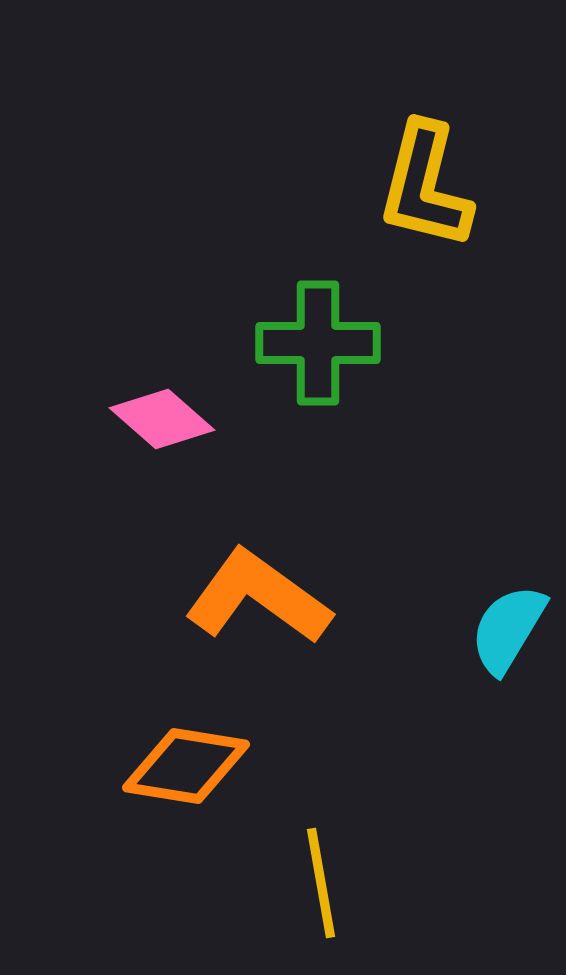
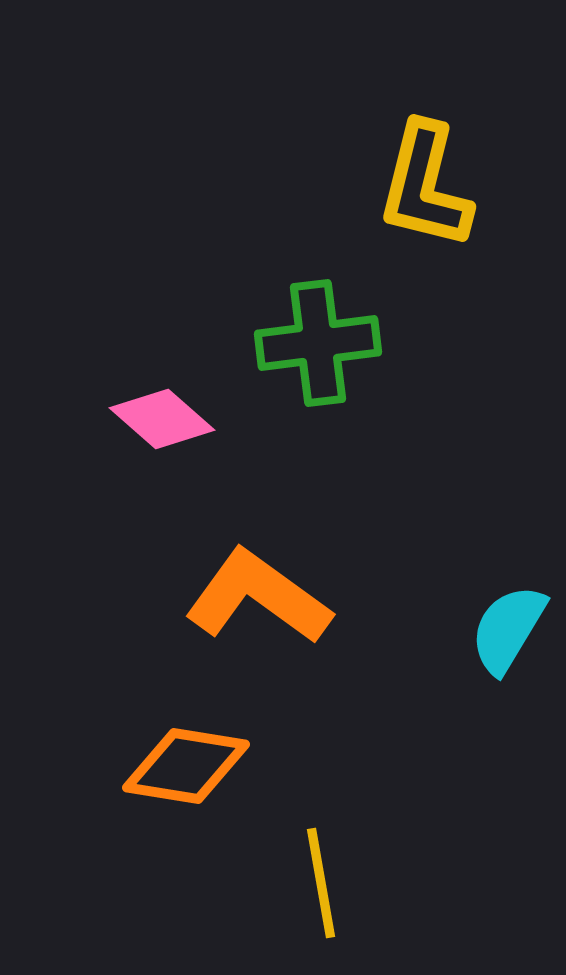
green cross: rotated 7 degrees counterclockwise
